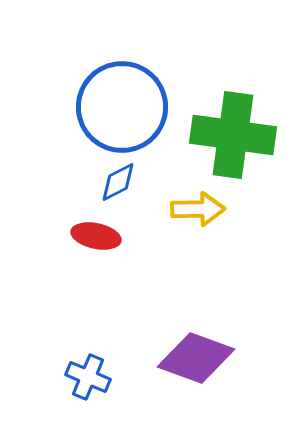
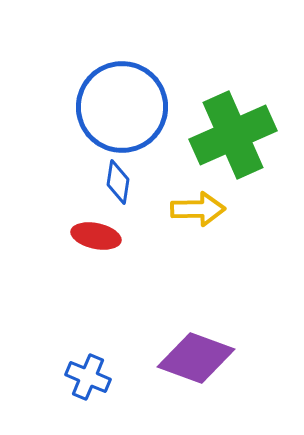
green cross: rotated 32 degrees counterclockwise
blue diamond: rotated 54 degrees counterclockwise
